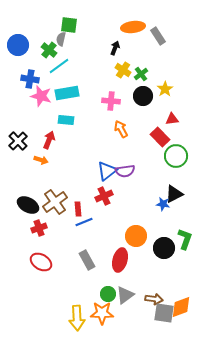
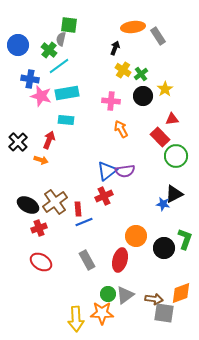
black cross at (18, 141): moved 1 px down
orange diamond at (181, 307): moved 14 px up
yellow arrow at (77, 318): moved 1 px left, 1 px down
